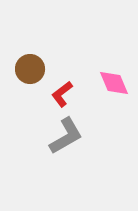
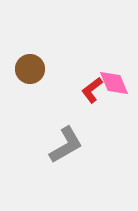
red L-shape: moved 30 px right, 4 px up
gray L-shape: moved 9 px down
